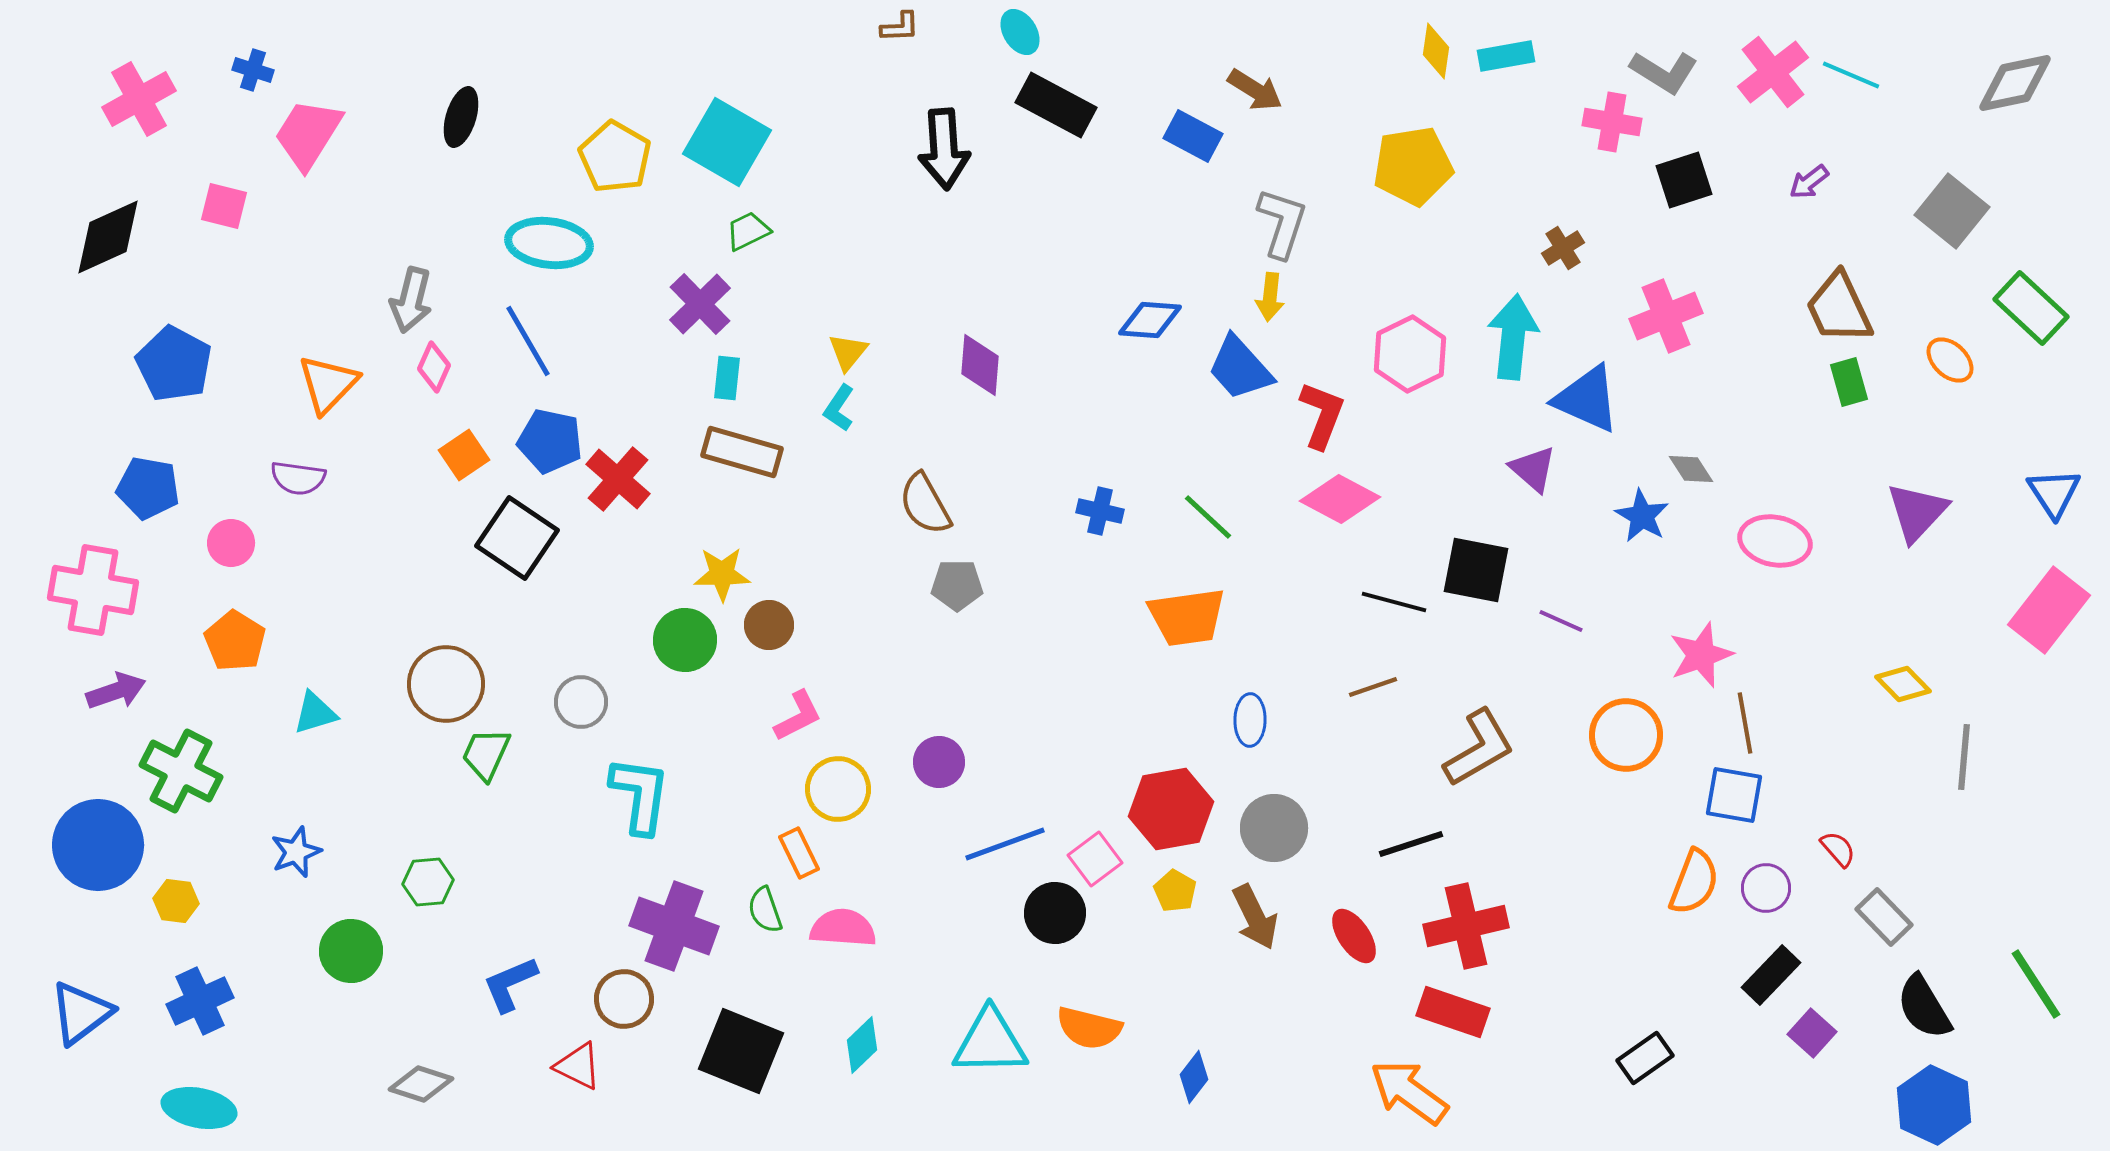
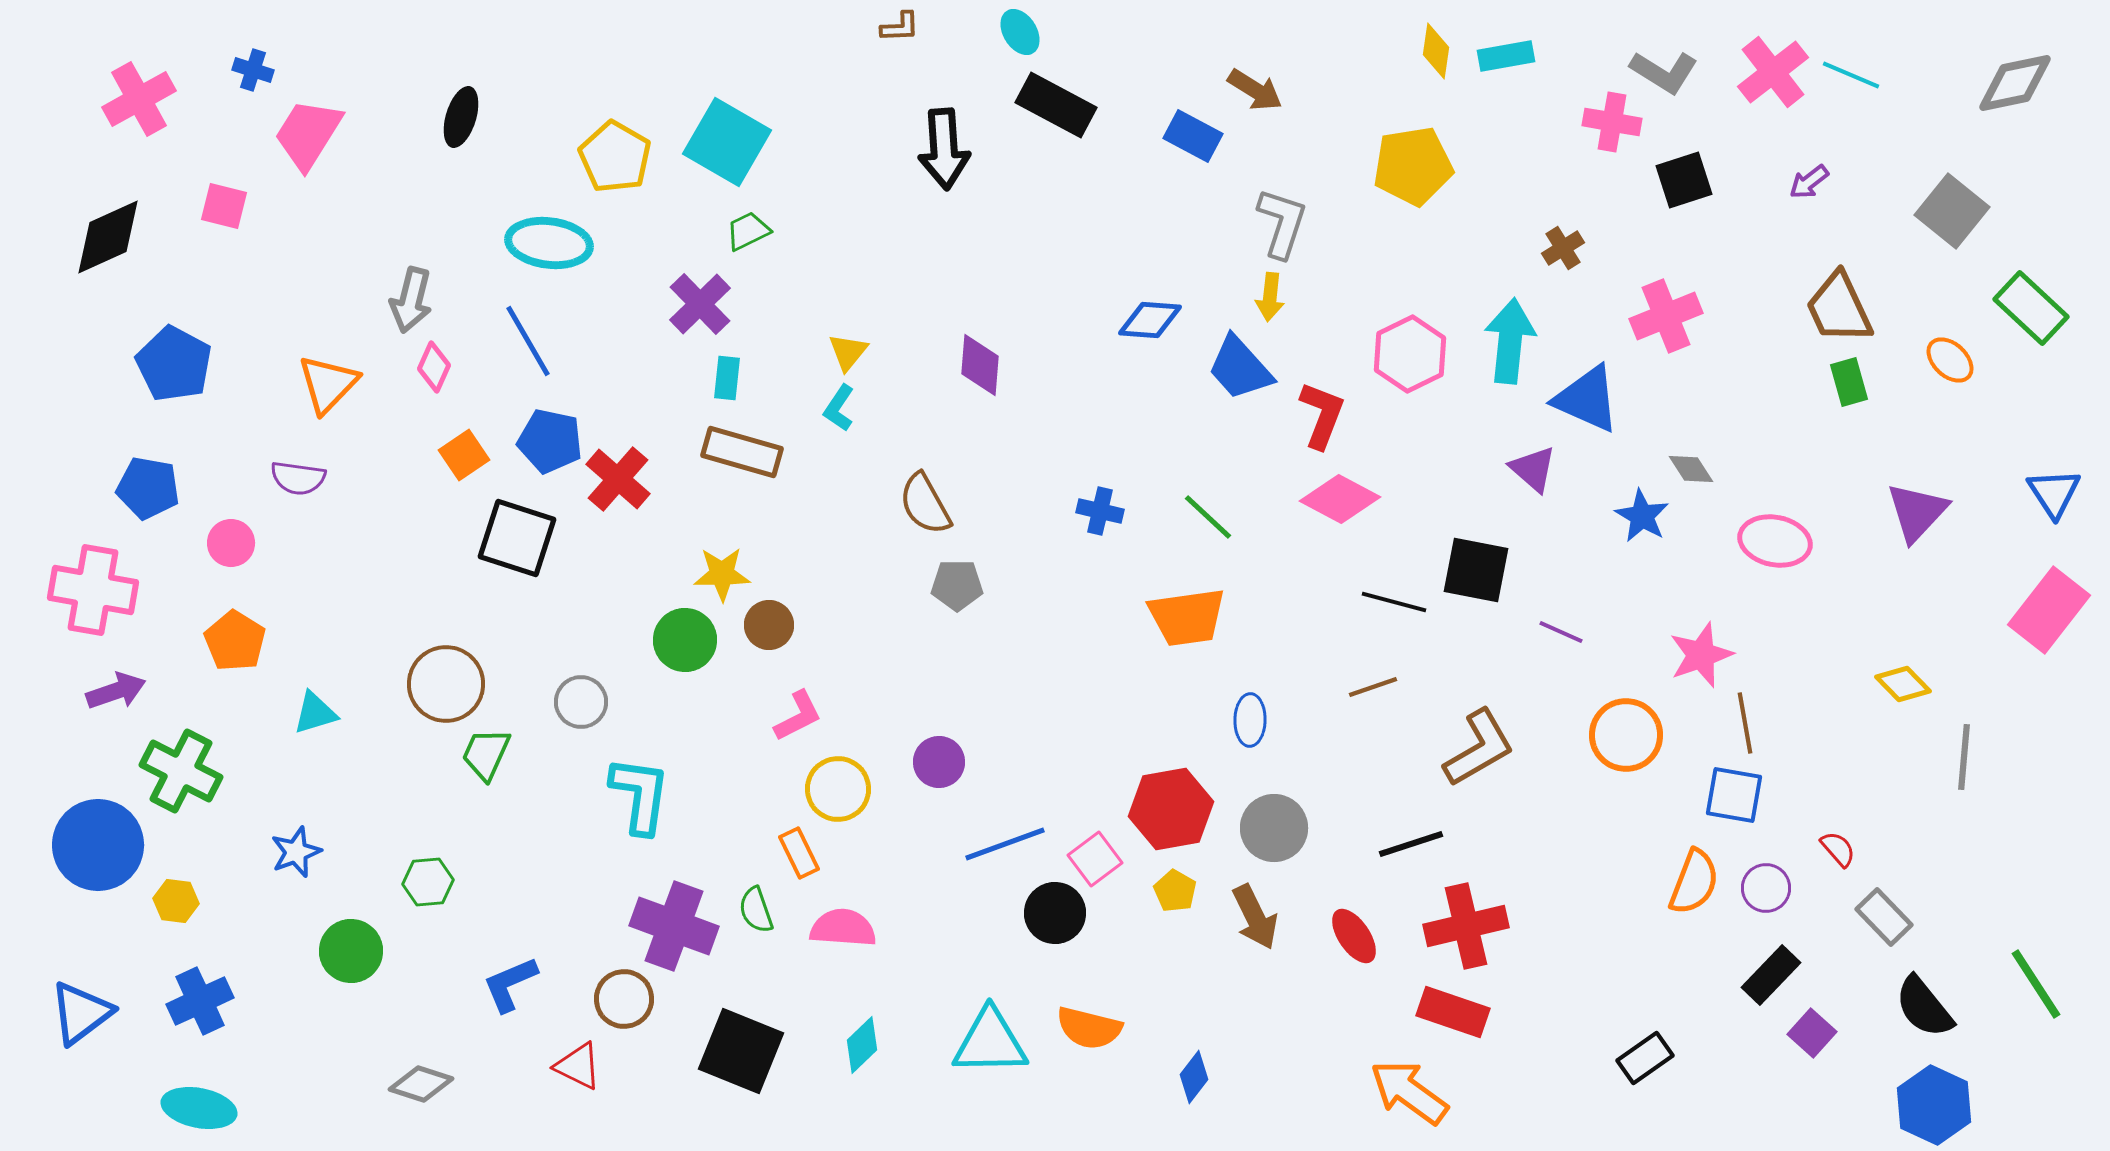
cyan arrow at (1513, 337): moved 3 px left, 4 px down
black square at (517, 538): rotated 16 degrees counterclockwise
purple line at (1561, 621): moved 11 px down
green semicircle at (765, 910): moved 9 px left
black semicircle at (1924, 1007): rotated 8 degrees counterclockwise
